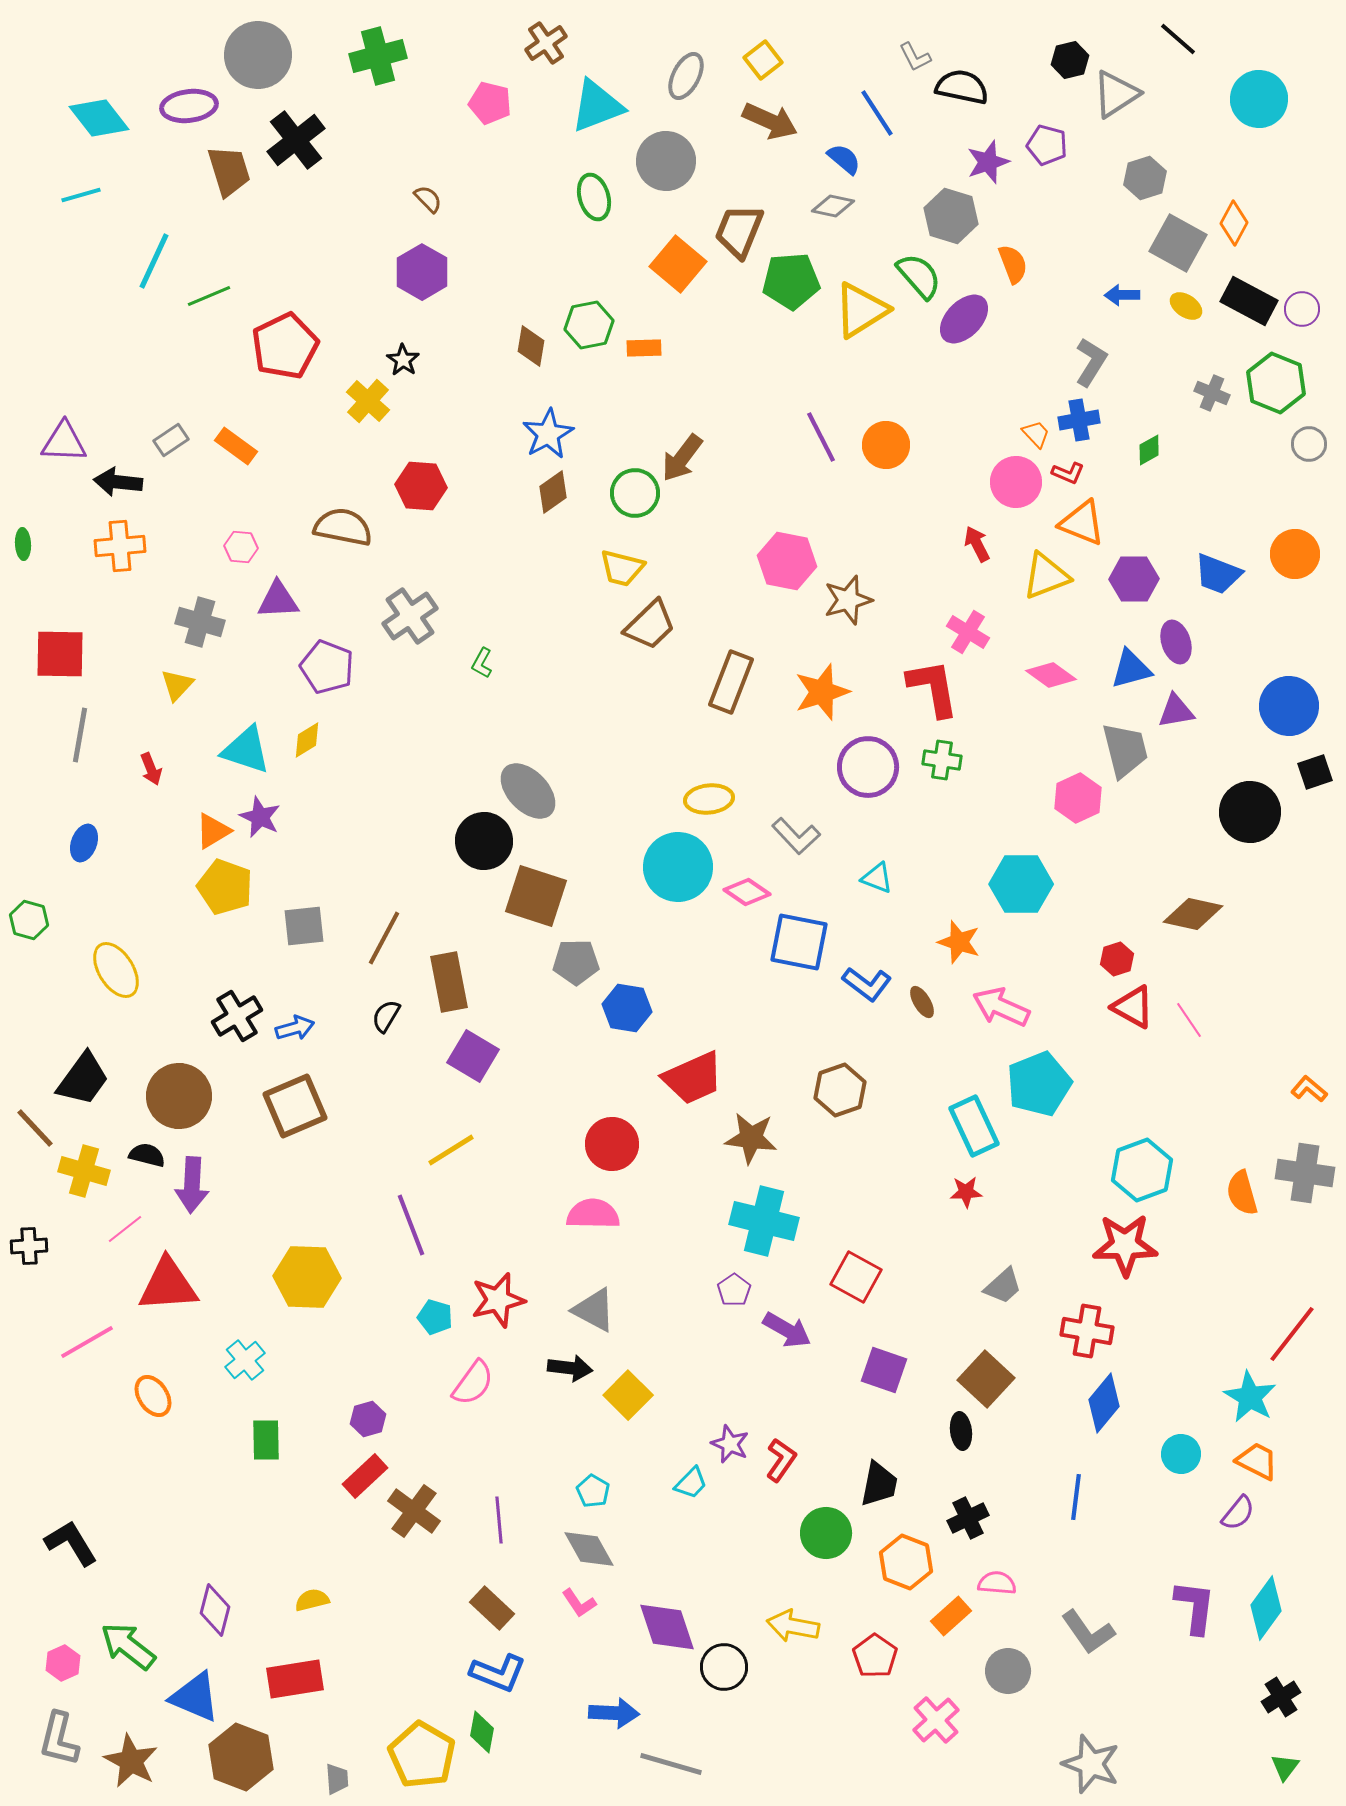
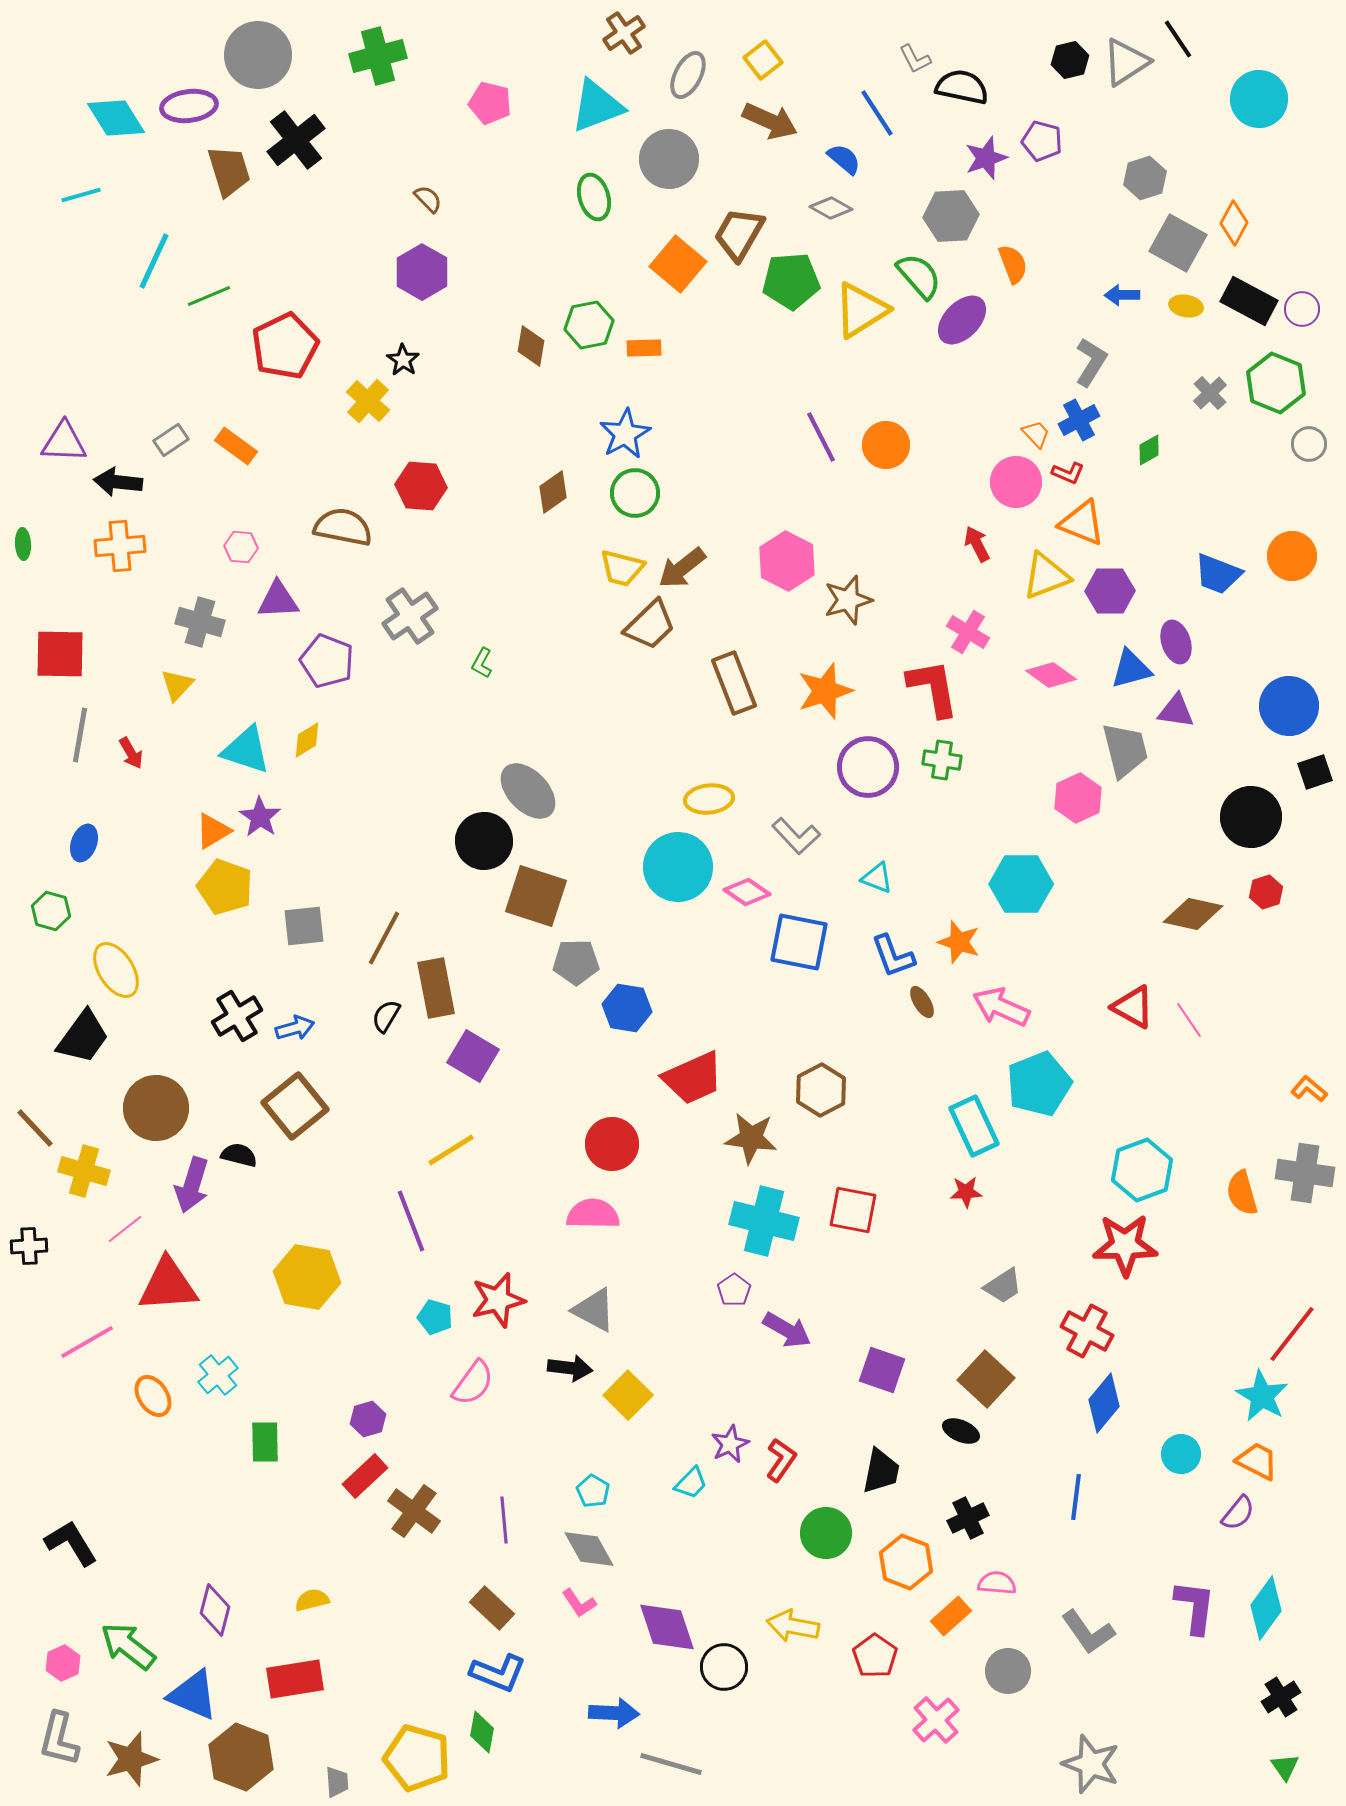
black line at (1178, 39): rotated 15 degrees clockwise
brown cross at (546, 43): moved 78 px right, 10 px up
gray L-shape at (915, 57): moved 2 px down
gray ellipse at (686, 76): moved 2 px right, 1 px up
gray triangle at (1116, 94): moved 10 px right, 32 px up
cyan diamond at (99, 118): moved 17 px right; rotated 6 degrees clockwise
purple pentagon at (1047, 145): moved 5 px left, 4 px up
gray circle at (666, 161): moved 3 px right, 2 px up
purple star at (988, 162): moved 2 px left, 4 px up
gray diamond at (833, 206): moved 2 px left, 2 px down; rotated 18 degrees clockwise
gray hexagon at (951, 216): rotated 20 degrees counterclockwise
brown trapezoid at (739, 231): moved 3 px down; rotated 8 degrees clockwise
yellow ellipse at (1186, 306): rotated 24 degrees counterclockwise
purple ellipse at (964, 319): moved 2 px left, 1 px down
gray cross at (1212, 393): moved 2 px left; rotated 24 degrees clockwise
blue cross at (1079, 420): rotated 18 degrees counterclockwise
blue star at (548, 434): moved 77 px right
brown arrow at (682, 458): moved 110 px down; rotated 15 degrees clockwise
orange circle at (1295, 554): moved 3 px left, 2 px down
pink hexagon at (787, 561): rotated 16 degrees clockwise
purple hexagon at (1134, 579): moved 24 px left, 12 px down
purple pentagon at (327, 667): moved 6 px up
brown rectangle at (731, 682): moved 3 px right, 1 px down; rotated 42 degrees counterclockwise
orange star at (822, 692): moved 3 px right, 1 px up
purple triangle at (1176, 711): rotated 18 degrees clockwise
red arrow at (151, 769): moved 20 px left, 16 px up; rotated 8 degrees counterclockwise
black circle at (1250, 812): moved 1 px right, 5 px down
purple star at (260, 817): rotated 9 degrees clockwise
green hexagon at (29, 920): moved 22 px right, 9 px up
red hexagon at (1117, 959): moved 149 px right, 67 px up
brown rectangle at (449, 982): moved 13 px left, 6 px down
blue L-shape at (867, 984): moved 26 px right, 28 px up; rotated 33 degrees clockwise
black trapezoid at (83, 1079): moved 42 px up
brown hexagon at (840, 1090): moved 19 px left; rotated 9 degrees counterclockwise
brown circle at (179, 1096): moved 23 px left, 12 px down
brown square at (295, 1106): rotated 16 degrees counterclockwise
black semicircle at (147, 1155): moved 92 px right
purple arrow at (192, 1185): rotated 14 degrees clockwise
purple line at (411, 1225): moved 4 px up
yellow hexagon at (307, 1277): rotated 8 degrees clockwise
red square at (856, 1277): moved 3 px left, 67 px up; rotated 18 degrees counterclockwise
gray trapezoid at (1003, 1286): rotated 9 degrees clockwise
red cross at (1087, 1331): rotated 18 degrees clockwise
cyan cross at (245, 1360): moved 27 px left, 15 px down
purple square at (884, 1370): moved 2 px left
cyan star at (1250, 1397): moved 12 px right, 1 px up
black ellipse at (961, 1431): rotated 60 degrees counterclockwise
green rectangle at (266, 1440): moved 1 px left, 2 px down
purple star at (730, 1444): rotated 24 degrees clockwise
black trapezoid at (879, 1484): moved 2 px right, 13 px up
purple line at (499, 1520): moved 5 px right
blue triangle at (195, 1697): moved 2 px left, 2 px up
yellow pentagon at (422, 1755): moved 5 px left, 3 px down; rotated 14 degrees counterclockwise
brown star at (131, 1761): moved 2 px up; rotated 28 degrees clockwise
green triangle at (1285, 1767): rotated 12 degrees counterclockwise
gray trapezoid at (337, 1779): moved 3 px down
